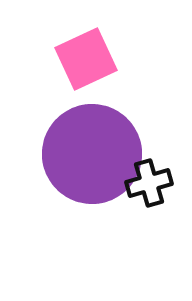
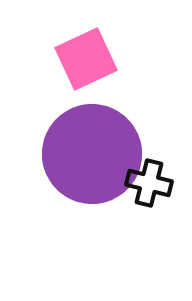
black cross: rotated 30 degrees clockwise
